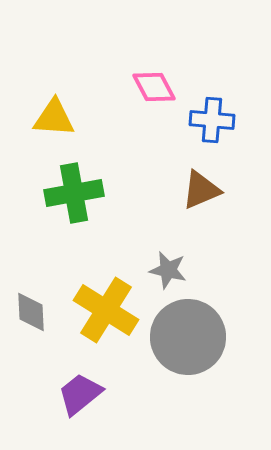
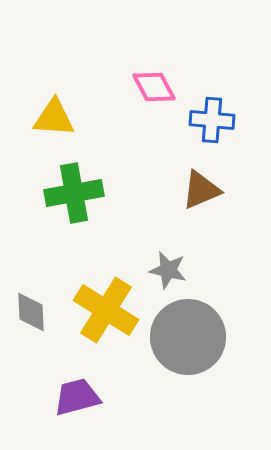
purple trapezoid: moved 3 px left, 3 px down; rotated 24 degrees clockwise
